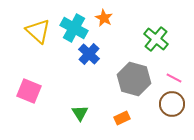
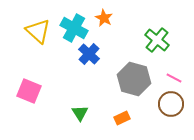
green cross: moved 1 px right, 1 px down
brown circle: moved 1 px left
